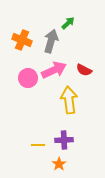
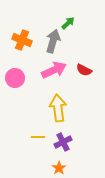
gray arrow: moved 2 px right
pink circle: moved 13 px left
yellow arrow: moved 11 px left, 8 px down
purple cross: moved 1 px left, 2 px down; rotated 24 degrees counterclockwise
yellow line: moved 8 px up
orange star: moved 4 px down
